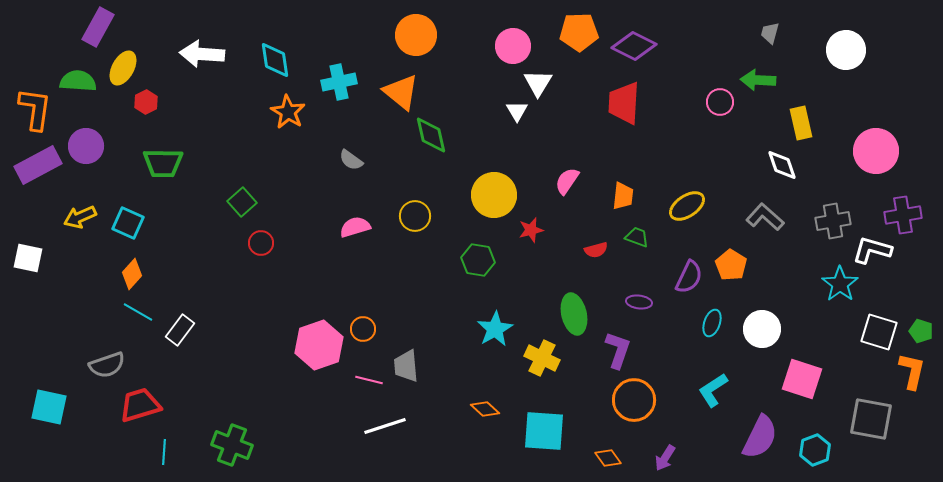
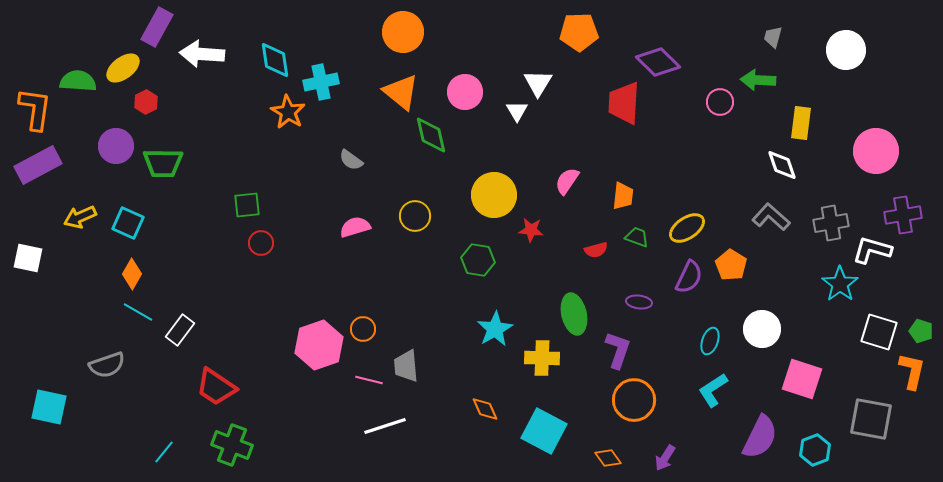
purple rectangle at (98, 27): moved 59 px right
gray trapezoid at (770, 33): moved 3 px right, 4 px down
orange circle at (416, 35): moved 13 px left, 3 px up
pink circle at (513, 46): moved 48 px left, 46 px down
purple diamond at (634, 46): moved 24 px right, 16 px down; rotated 18 degrees clockwise
yellow ellipse at (123, 68): rotated 24 degrees clockwise
cyan cross at (339, 82): moved 18 px left
yellow rectangle at (801, 123): rotated 20 degrees clockwise
purple circle at (86, 146): moved 30 px right
green square at (242, 202): moved 5 px right, 3 px down; rotated 36 degrees clockwise
yellow ellipse at (687, 206): moved 22 px down
gray L-shape at (765, 217): moved 6 px right
gray cross at (833, 221): moved 2 px left, 2 px down
red star at (531, 230): rotated 20 degrees clockwise
orange diamond at (132, 274): rotated 12 degrees counterclockwise
cyan ellipse at (712, 323): moved 2 px left, 18 px down
yellow cross at (542, 358): rotated 24 degrees counterclockwise
red trapezoid at (140, 405): moved 76 px right, 18 px up; rotated 129 degrees counterclockwise
orange diamond at (485, 409): rotated 24 degrees clockwise
cyan square at (544, 431): rotated 24 degrees clockwise
cyan line at (164, 452): rotated 35 degrees clockwise
